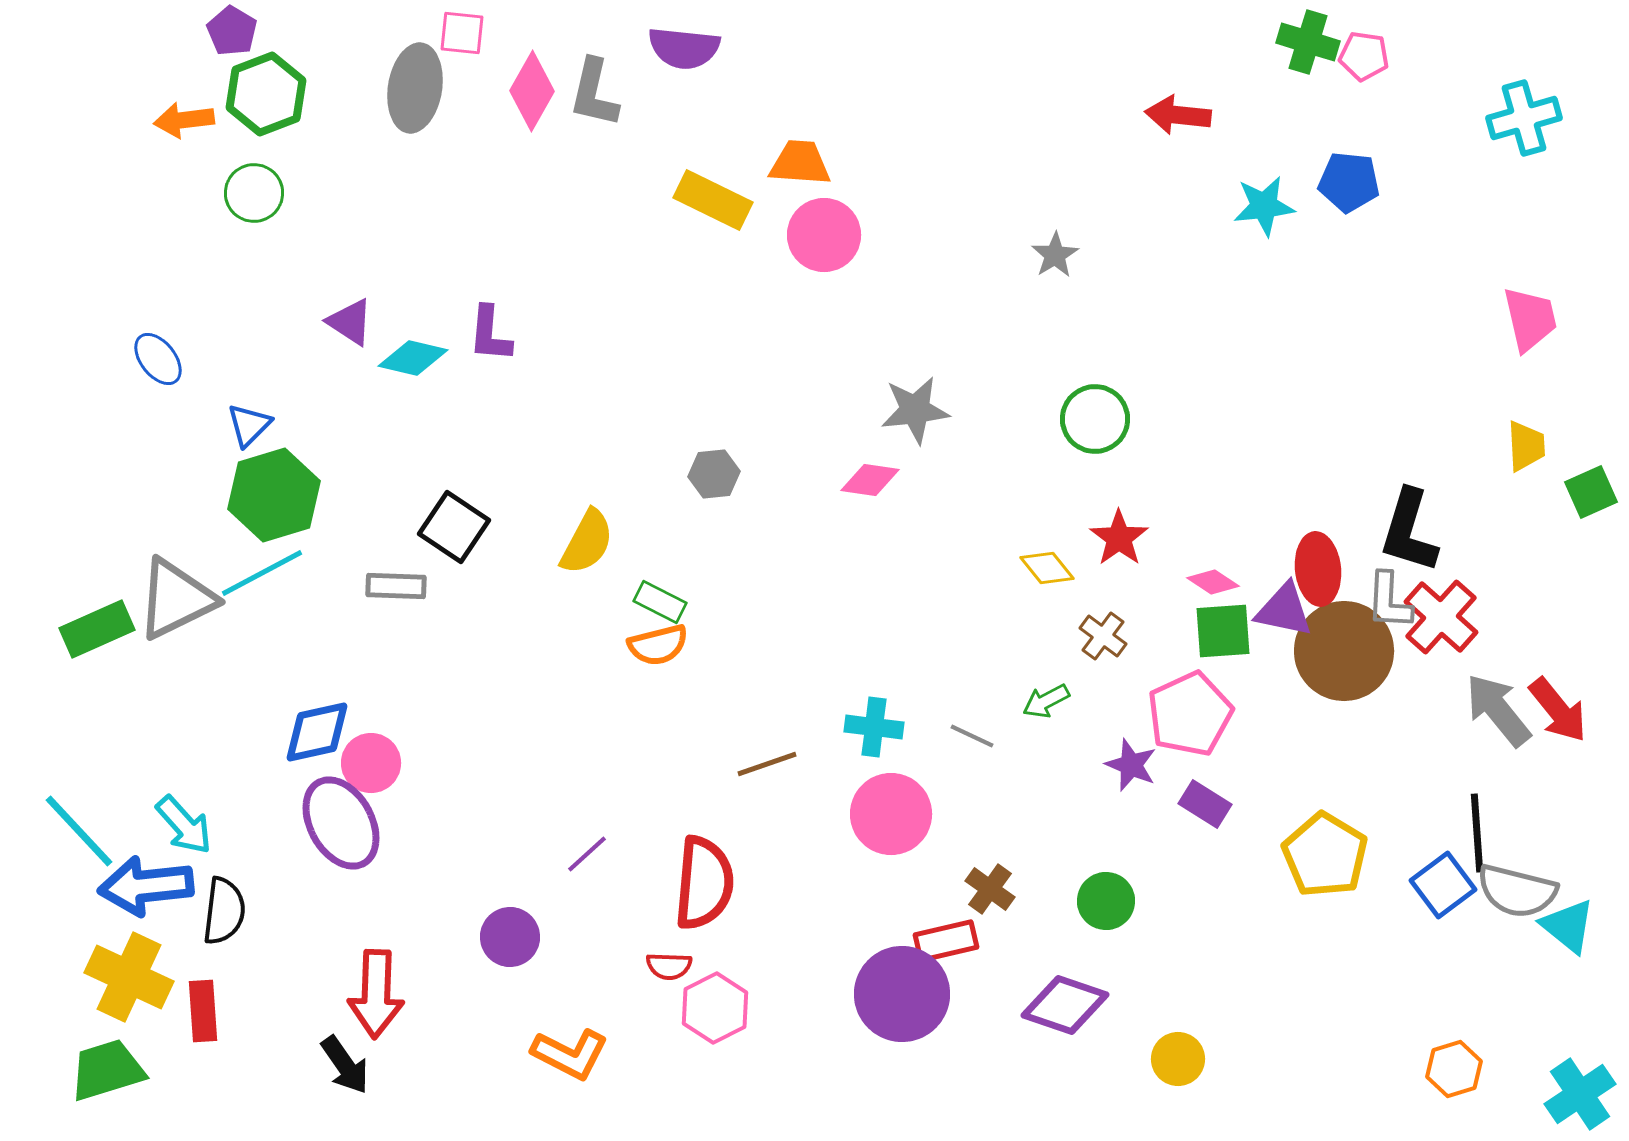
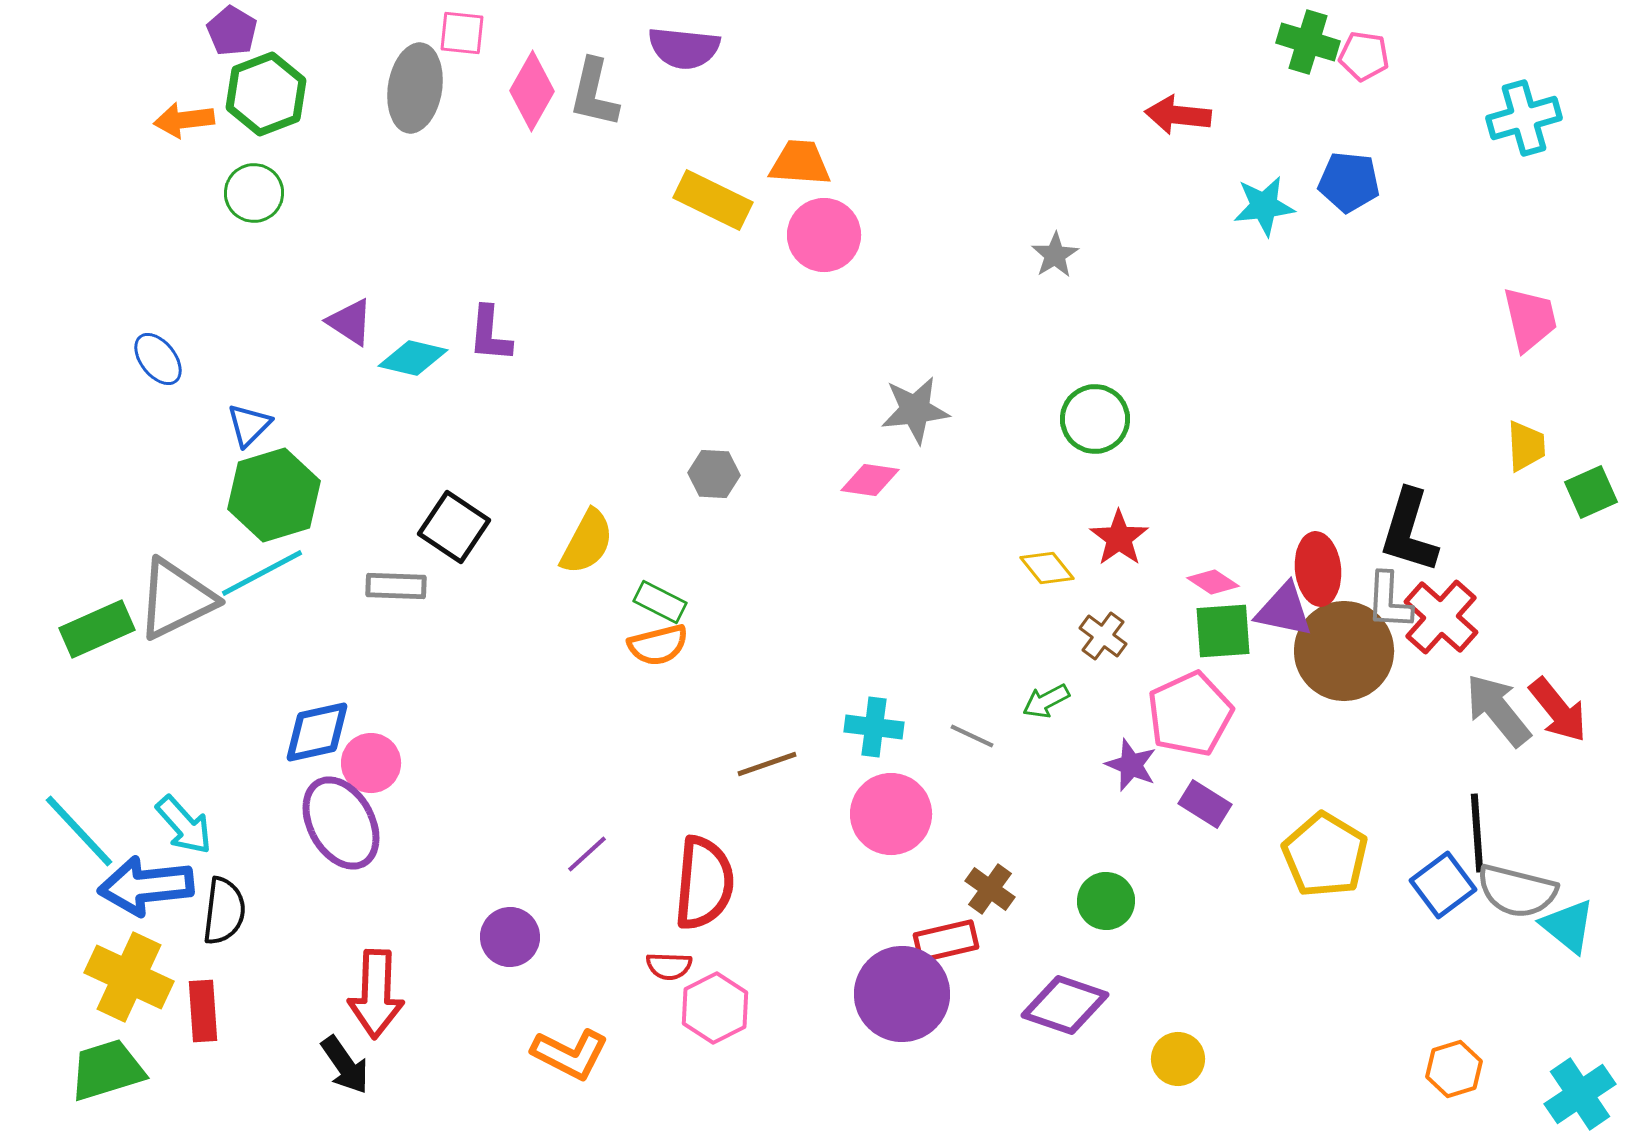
gray hexagon at (714, 474): rotated 9 degrees clockwise
